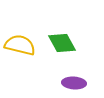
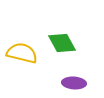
yellow semicircle: moved 2 px right, 8 px down
